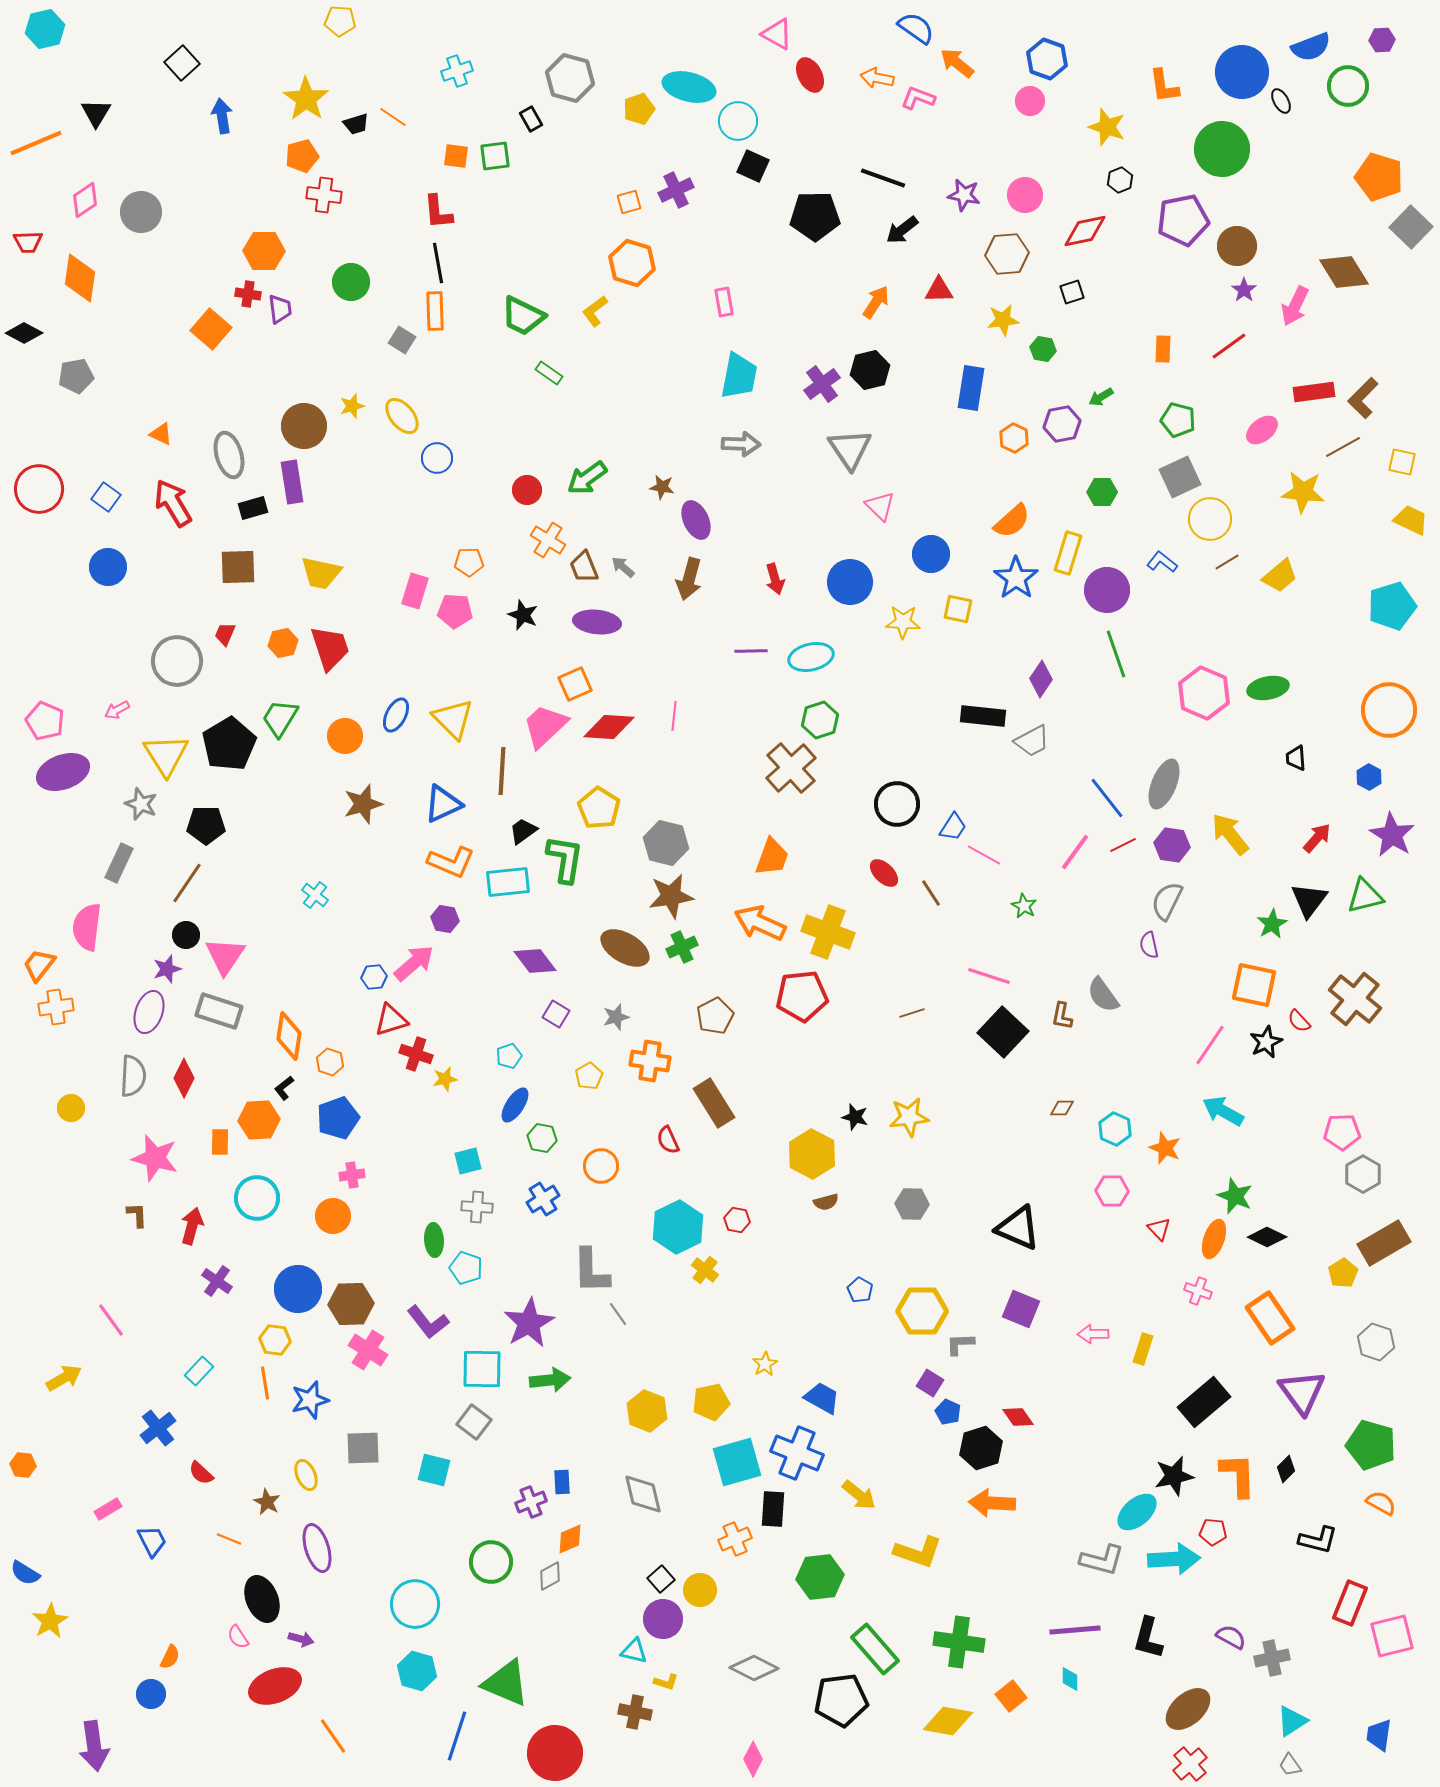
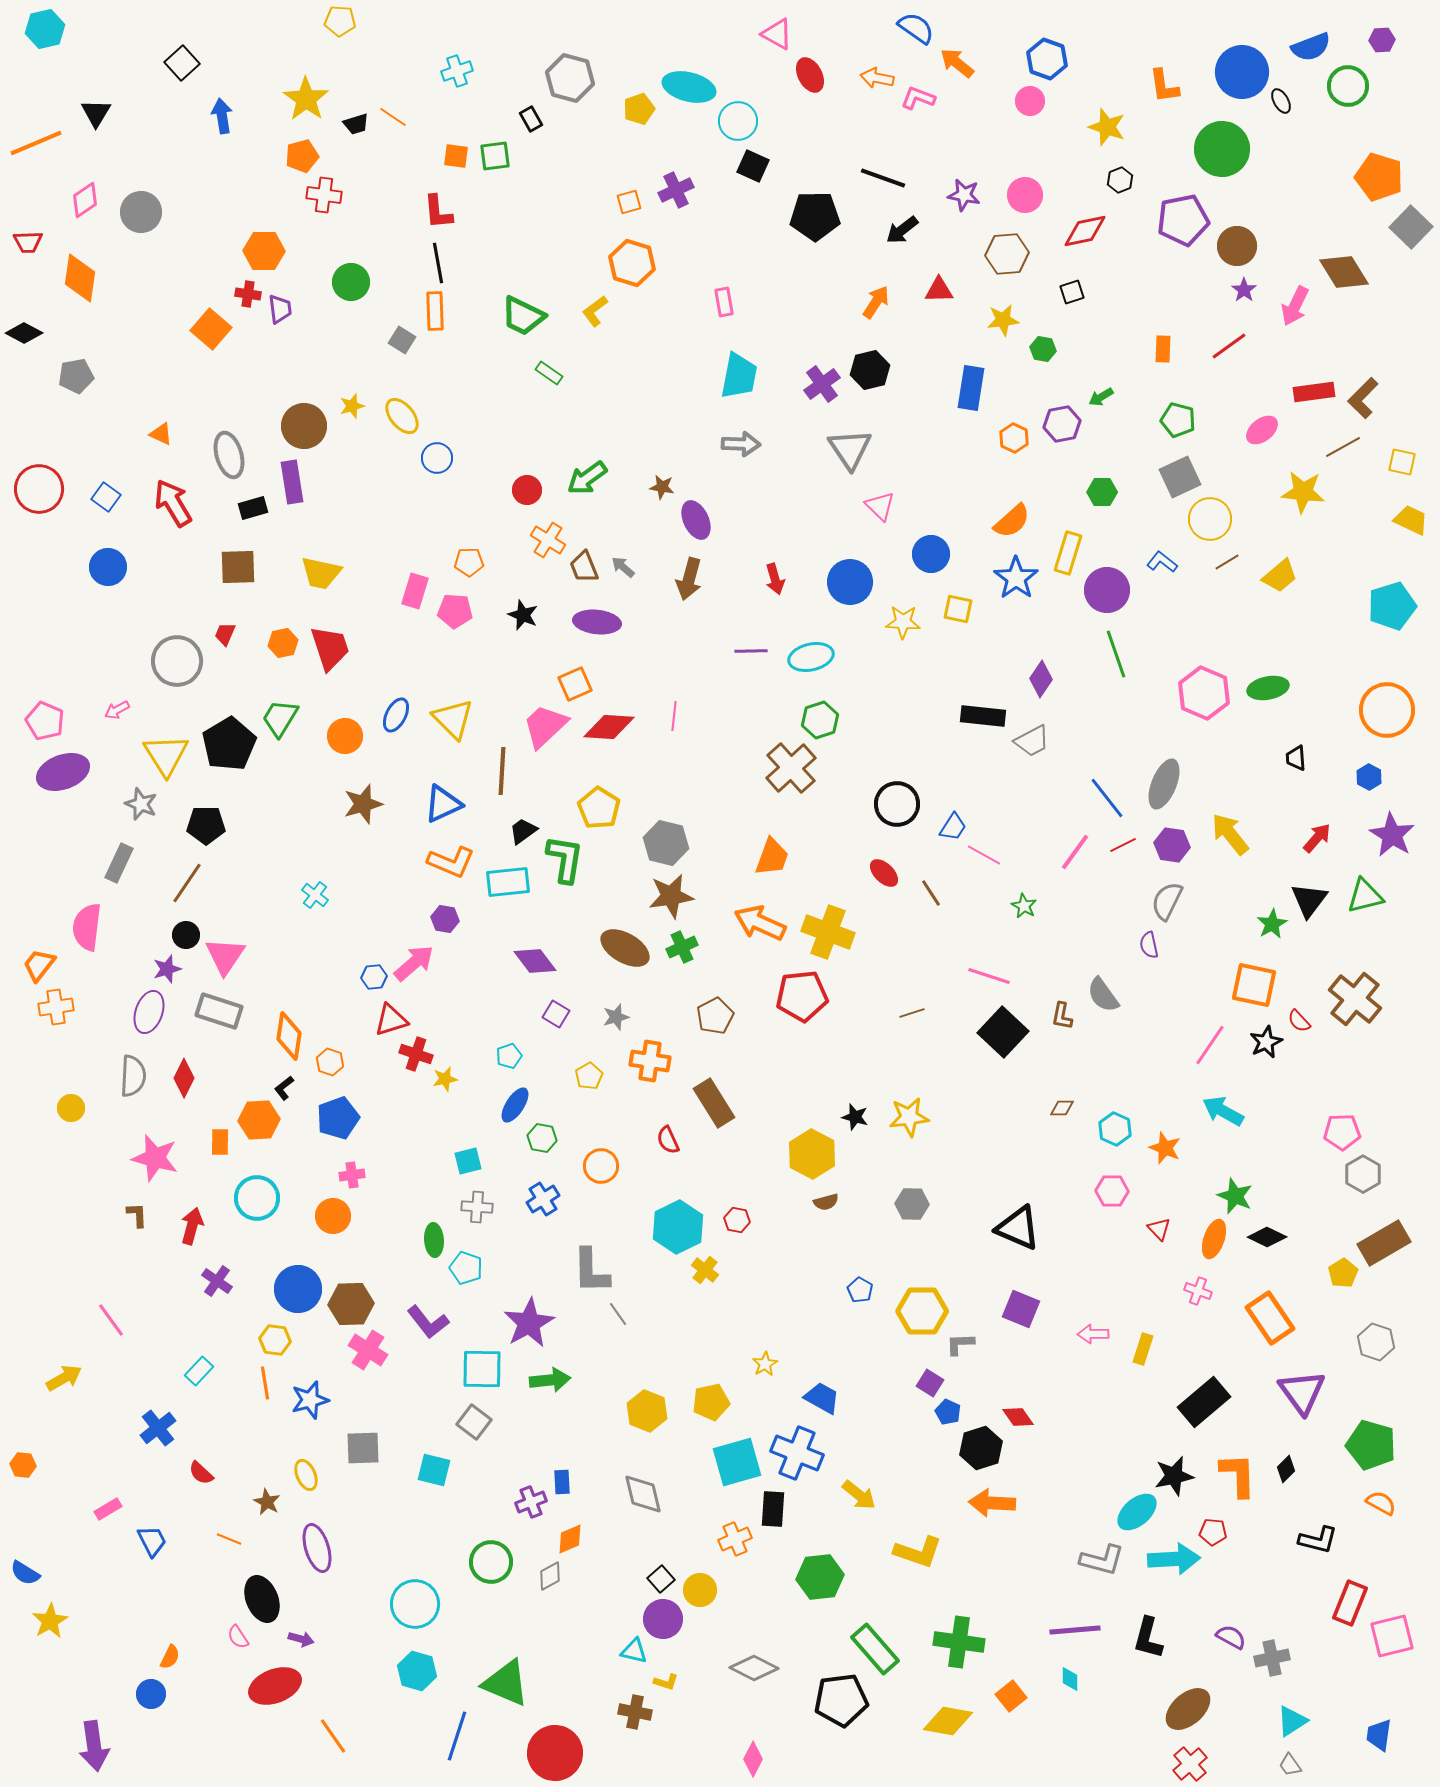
orange circle at (1389, 710): moved 2 px left
